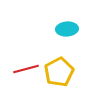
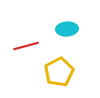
red line: moved 23 px up
